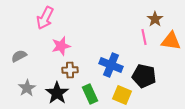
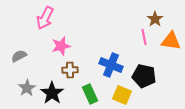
black star: moved 5 px left
